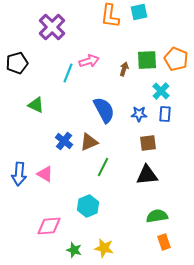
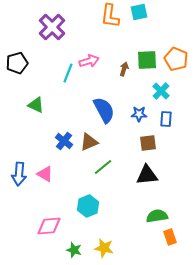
blue rectangle: moved 1 px right, 5 px down
green line: rotated 24 degrees clockwise
orange rectangle: moved 6 px right, 5 px up
